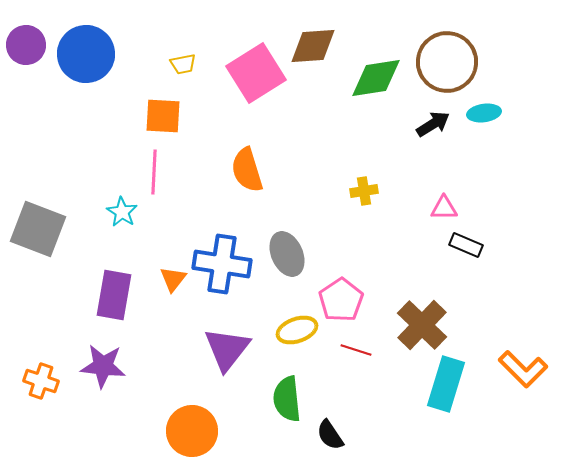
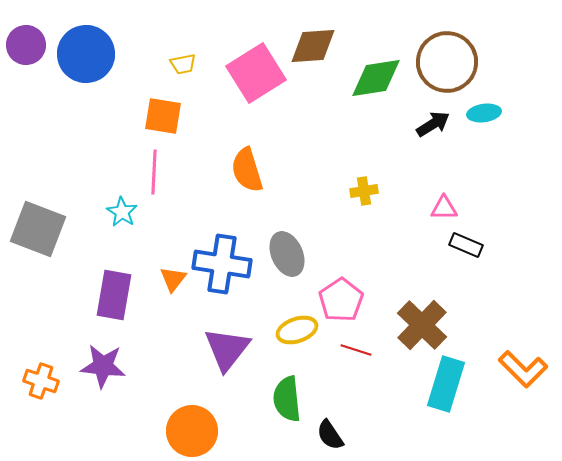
orange square: rotated 6 degrees clockwise
